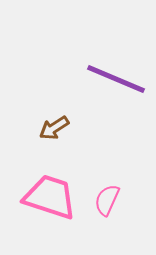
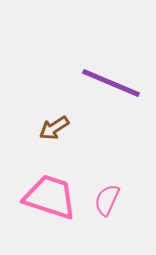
purple line: moved 5 px left, 4 px down
